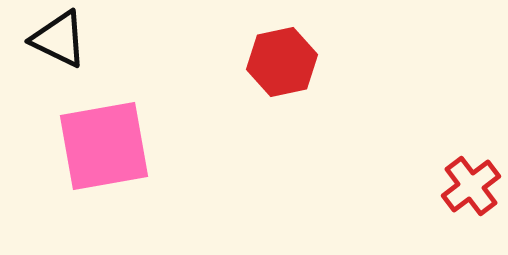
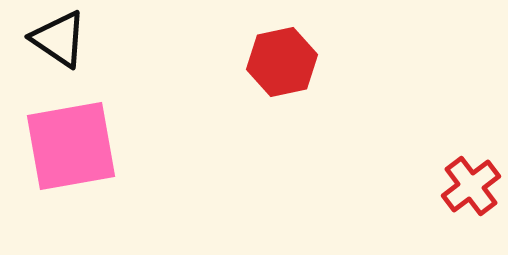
black triangle: rotated 8 degrees clockwise
pink square: moved 33 px left
